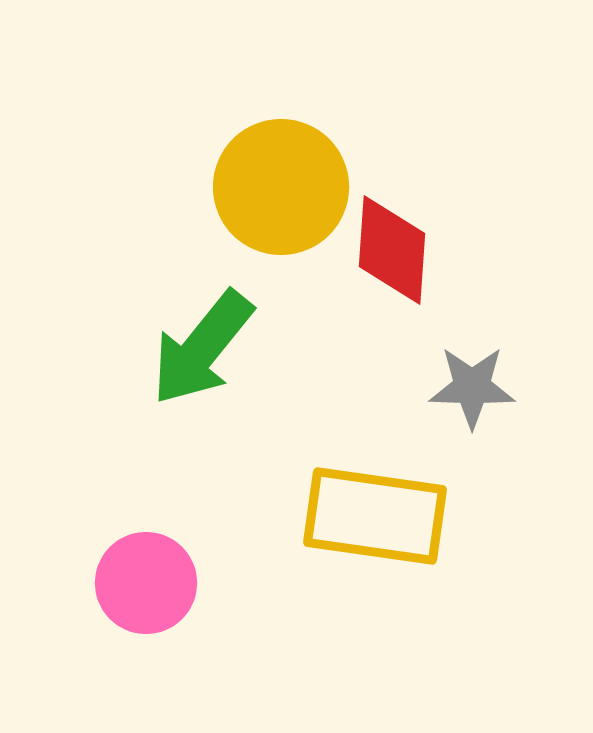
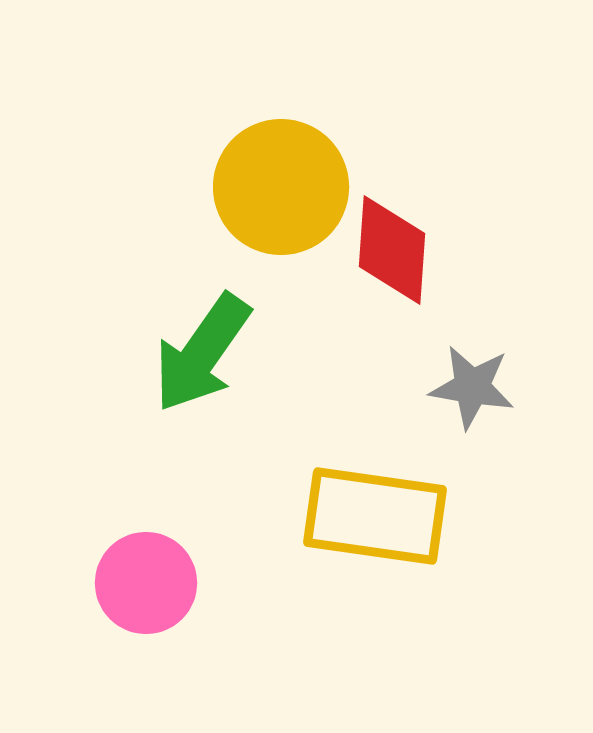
green arrow: moved 5 px down; rotated 4 degrees counterclockwise
gray star: rotated 8 degrees clockwise
